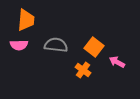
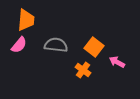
pink semicircle: rotated 48 degrees counterclockwise
